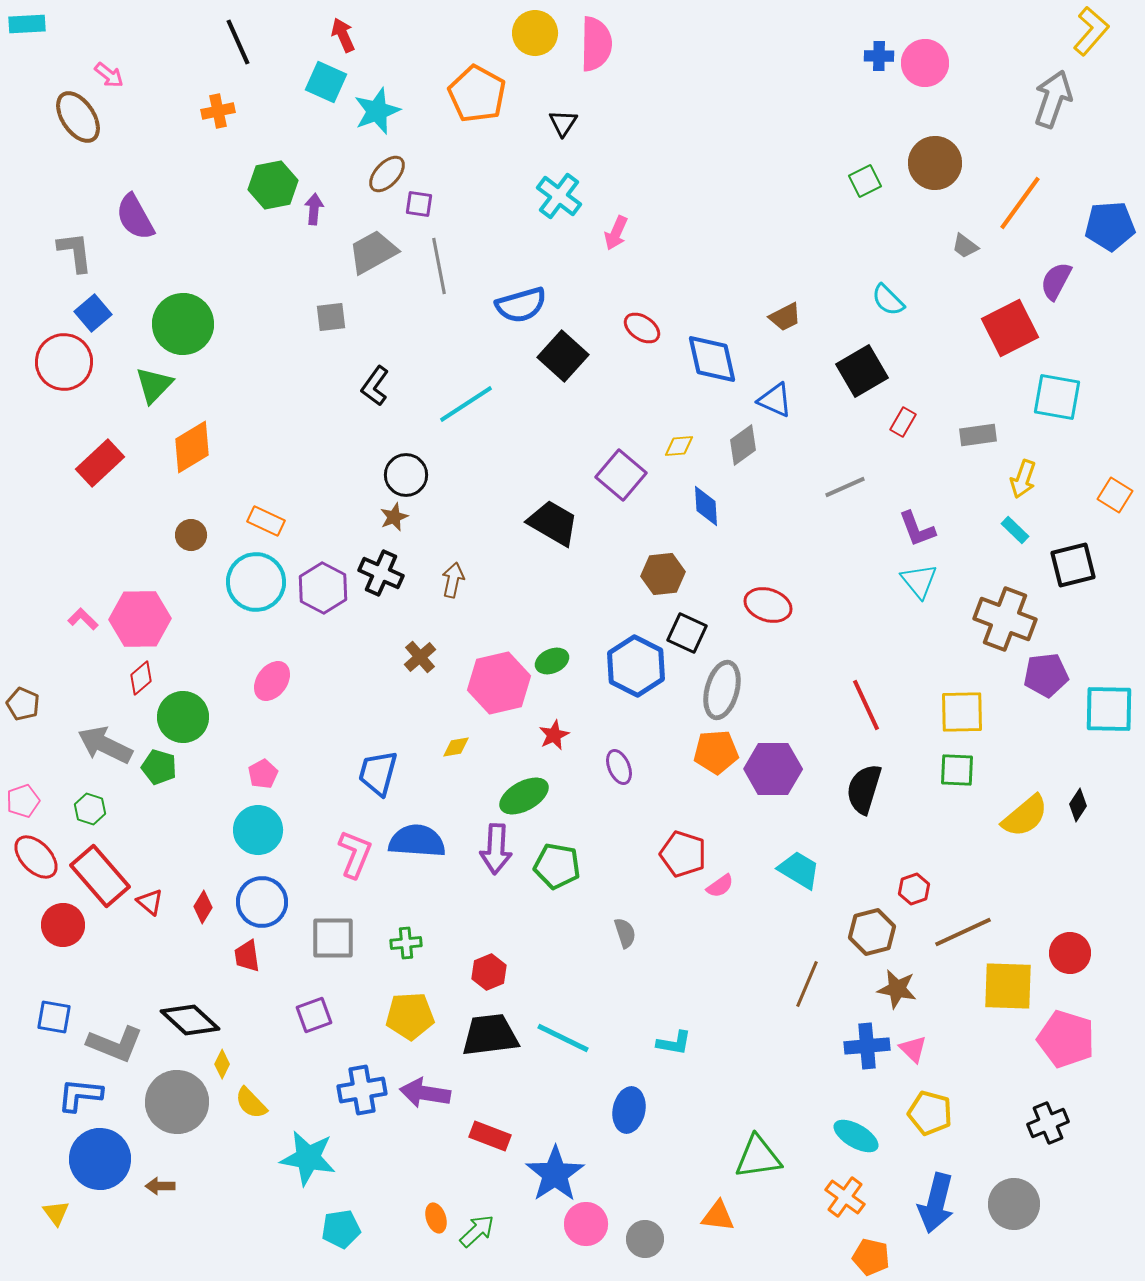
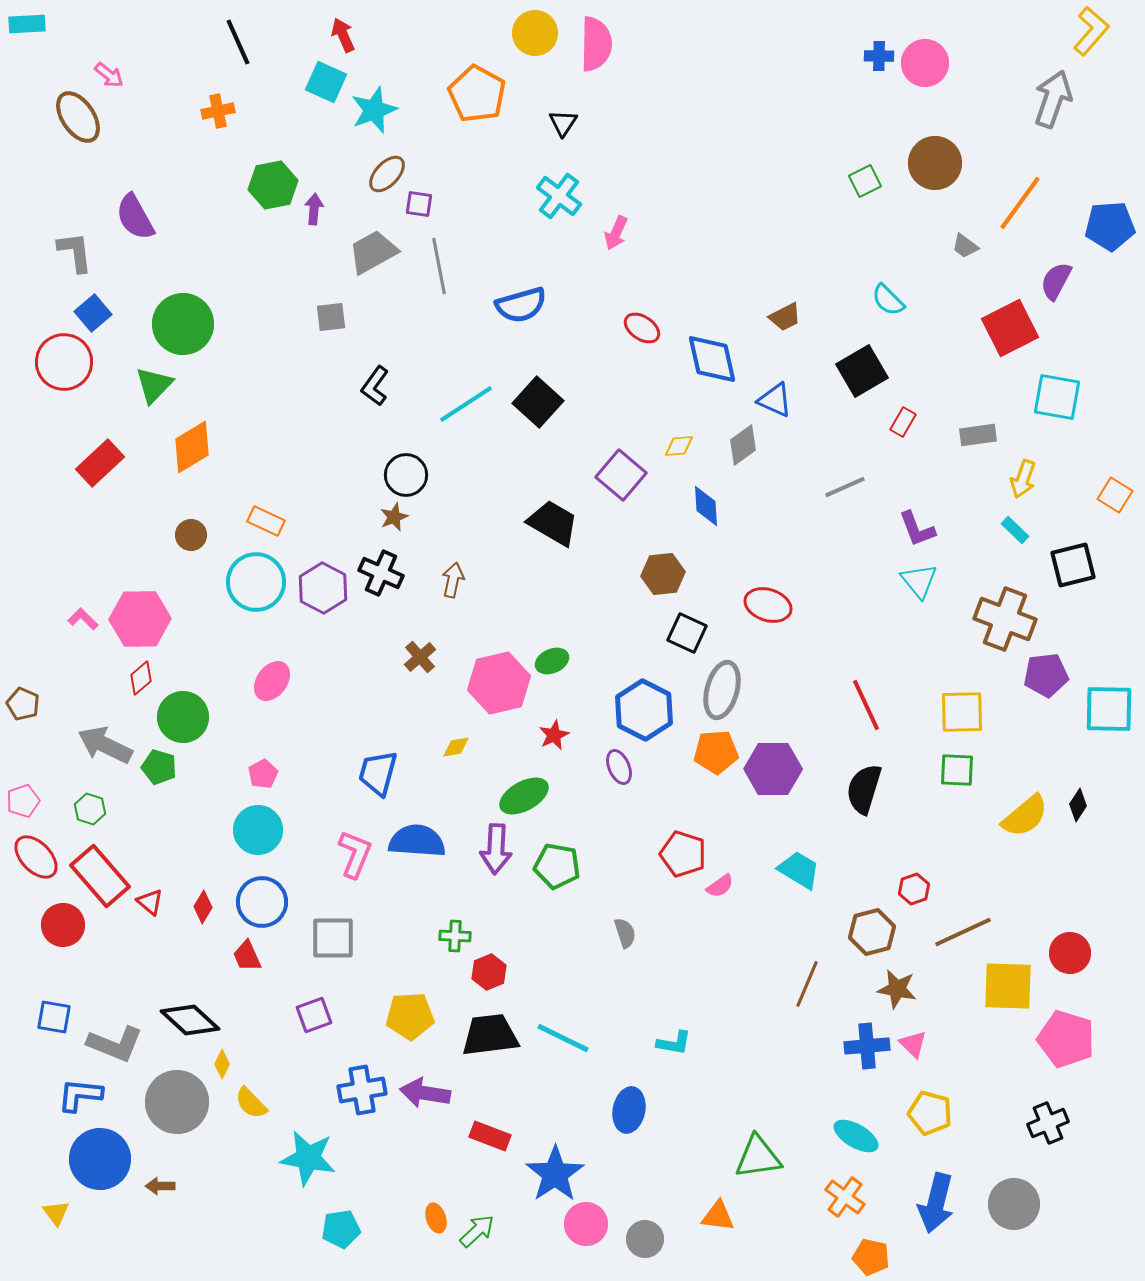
cyan star at (377, 111): moved 3 px left, 1 px up
black square at (563, 356): moved 25 px left, 46 px down
blue hexagon at (636, 666): moved 8 px right, 44 px down
green cross at (406, 943): moved 49 px right, 7 px up; rotated 8 degrees clockwise
red trapezoid at (247, 956): rotated 16 degrees counterclockwise
pink triangle at (913, 1049): moved 5 px up
